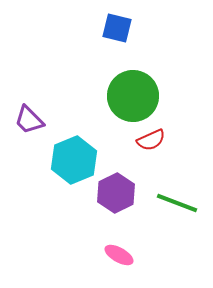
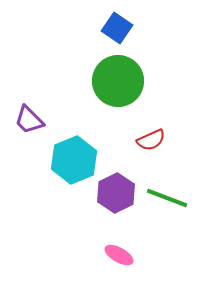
blue square: rotated 20 degrees clockwise
green circle: moved 15 px left, 15 px up
green line: moved 10 px left, 5 px up
